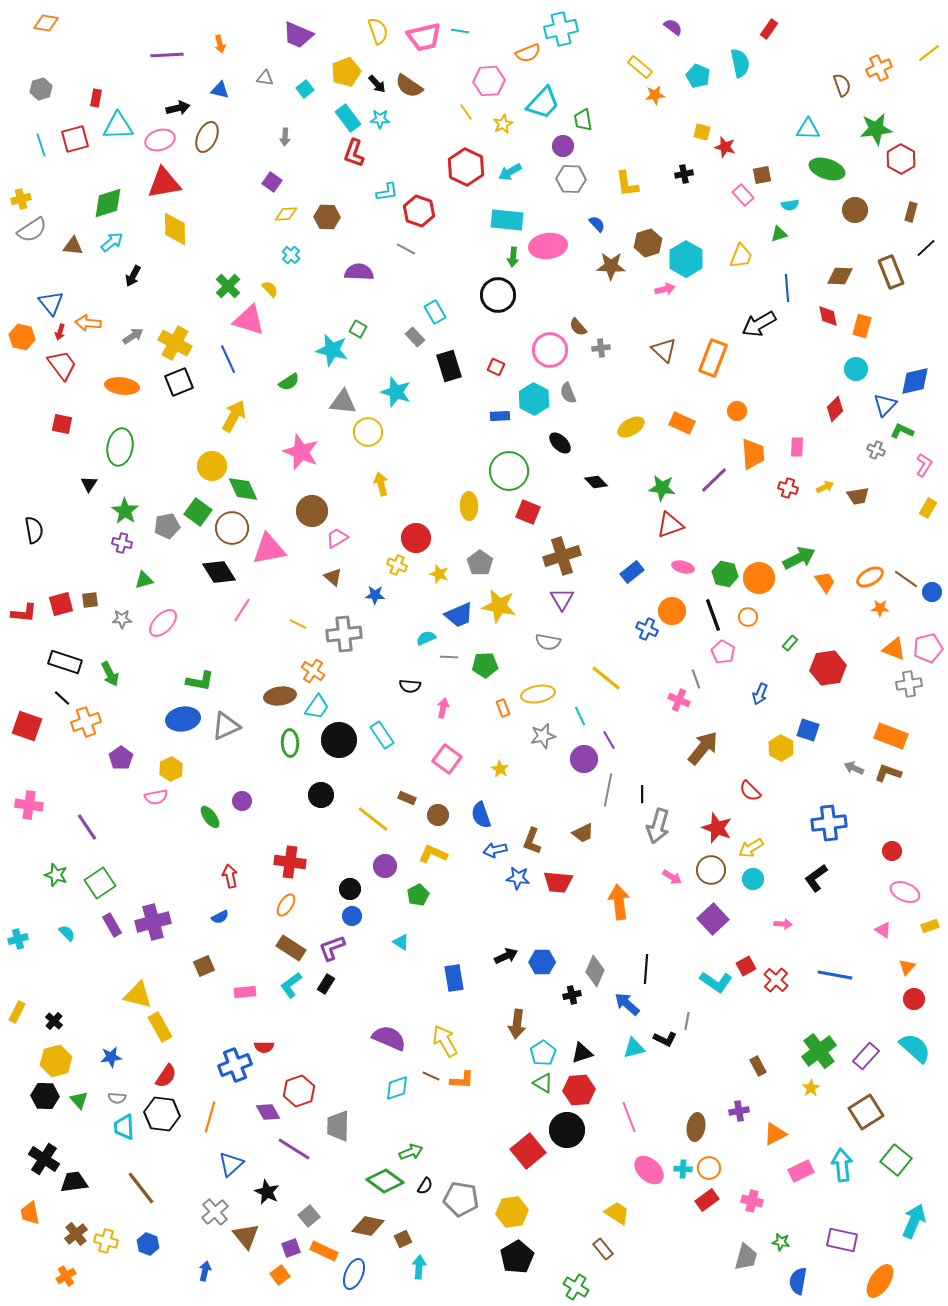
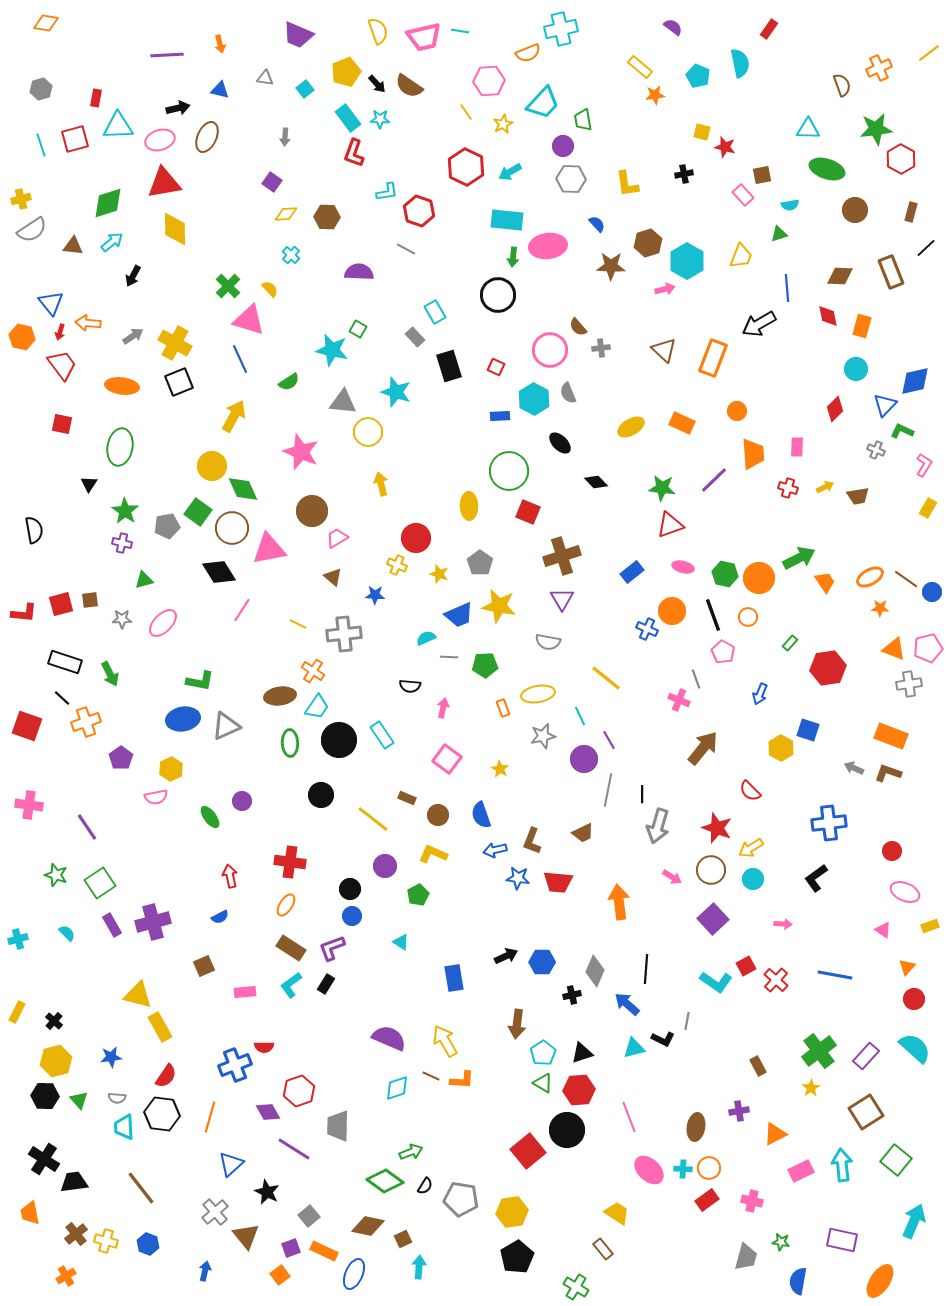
cyan hexagon at (686, 259): moved 1 px right, 2 px down
blue line at (228, 359): moved 12 px right
black L-shape at (665, 1039): moved 2 px left
